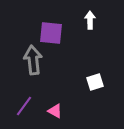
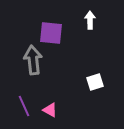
purple line: rotated 60 degrees counterclockwise
pink triangle: moved 5 px left, 1 px up
